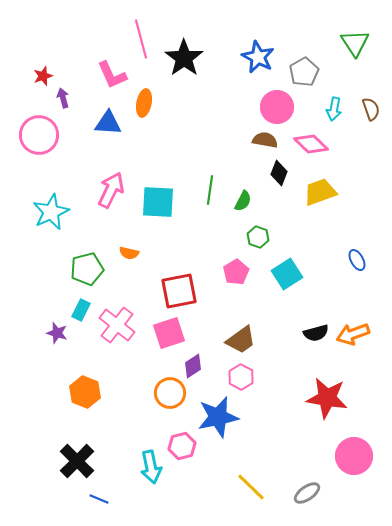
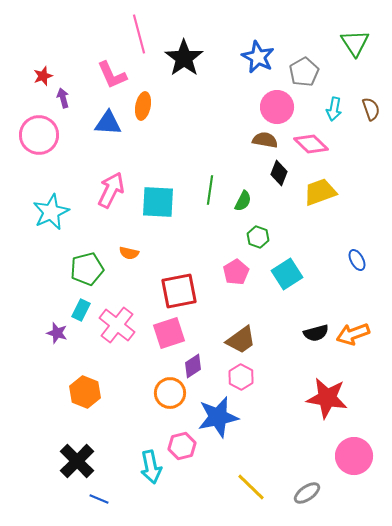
pink line at (141, 39): moved 2 px left, 5 px up
orange ellipse at (144, 103): moved 1 px left, 3 px down
